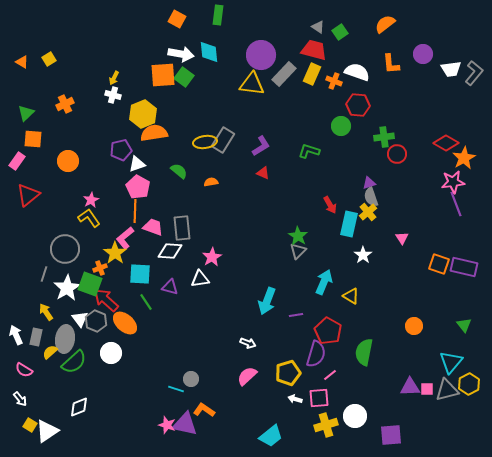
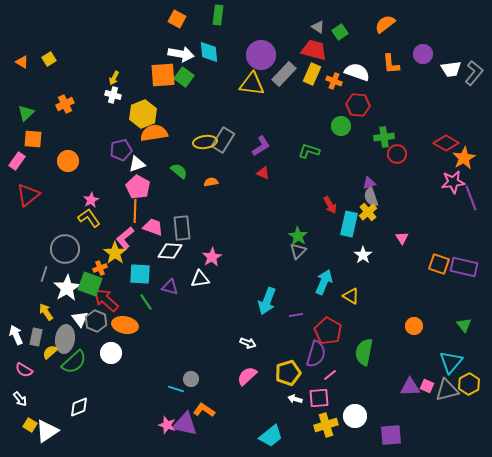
purple line at (456, 204): moved 15 px right, 6 px up
orange ellipse at (125, 323): moved 2 px down; rotated 30 degrees counterclockwise
pink square at (427, 389): moved 3 px up; rotated 24 degrees clockwise
